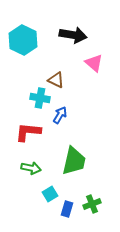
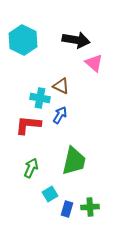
black arrow: moved 3 px right, 5 px down
brown triangle: moved 5 px right, 6 px down
red L-shape: moved 7 px up
green arrow: rotated 78 degrees counterclockwise
green cross: moved 2 px left, 3 px down; rotated 18 degrees clockwise
